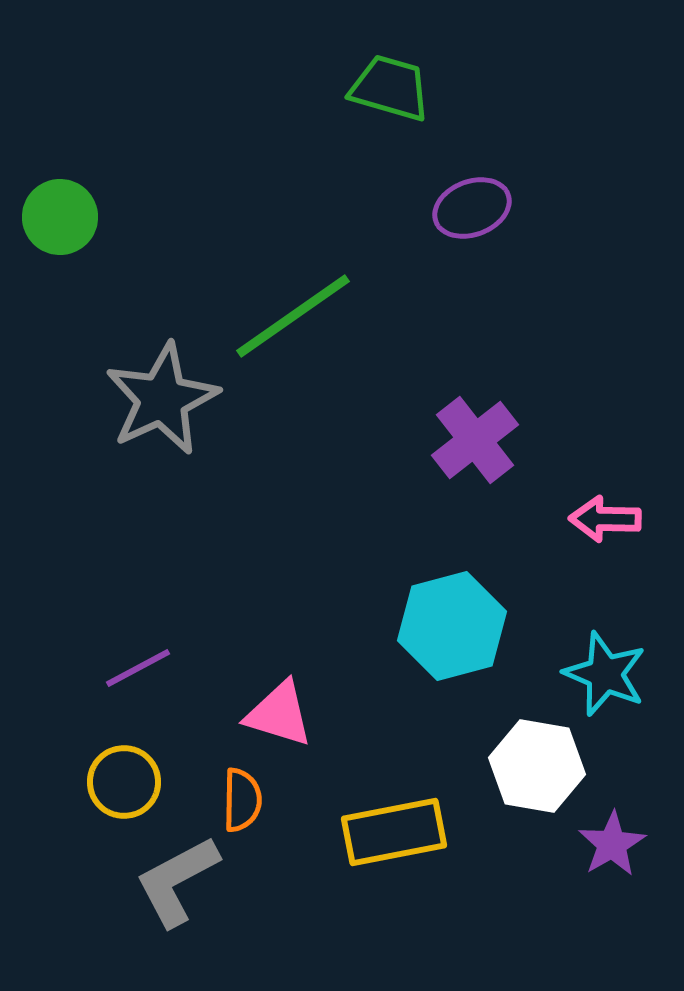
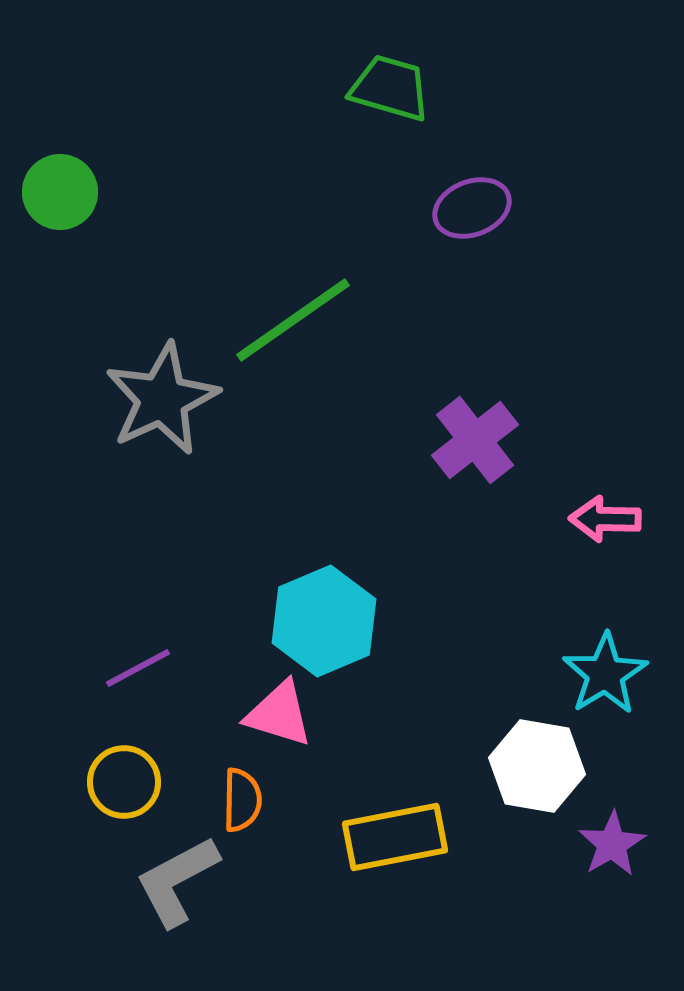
green circle: moved 25 px up
green line: moved 4 px down
cyan hexagon: moved 128 px left, 5 px up; rotated 8 degrees counterclockwise
cyan star: rotated 18 degrees clockwise
yellow rectangle: moved 1 px right, 5 px down
